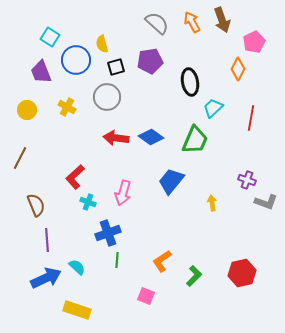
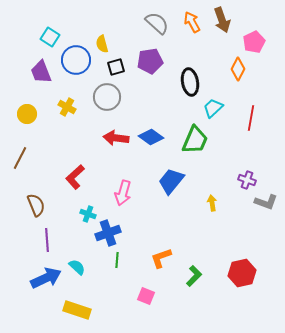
yellow circle: moved 4 px down
cyan cross: moved 12 px down
orange L-shape: moved 1 px left, 3 px up; rotated 15 degrees clockwise
